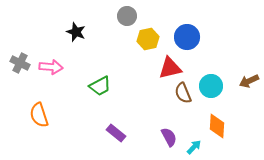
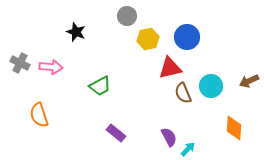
orange diamond: moved 17 px right, 2 px down
cyan arrow: moved 6 px left, 2 px down
